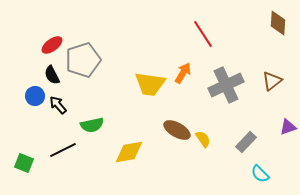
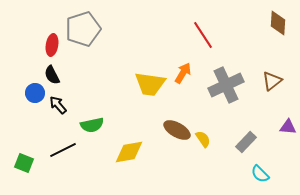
red line: moved 1 px down
red ellipse: rotated 45 degrees counterclockwise
gray pentagon: moved 31 px up
blue circle: moved 3 px up
purple triangle: rotated 24 degrees clockwise
